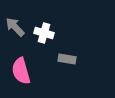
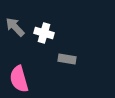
pink semicircle: moved 2 px left, 8 px down
